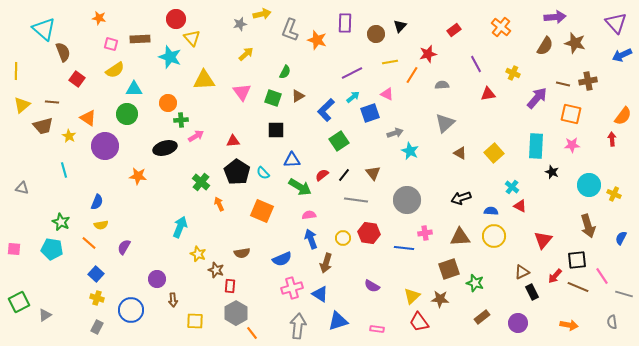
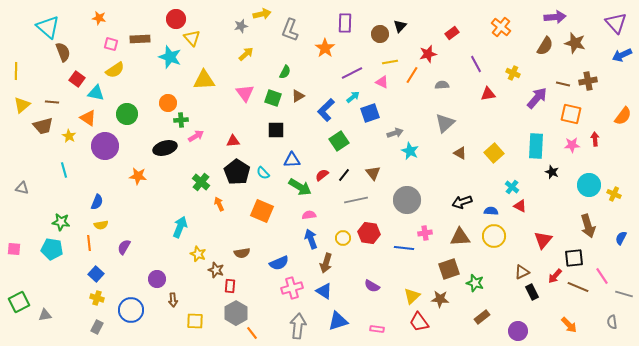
gray star at (240, 24): moved 1 px right, 2 px down
cyan triangle at (44, 29): moved 4 px right, 2 px up
red rectangle at (454, 30): moved 2 px left, 3 px down
brown circle at (376, 34): moved 4 px right
orange star at (317, 40): moved 8 px right, 8 px down; rotated 18 degrees clockwise
cyan triangle at (134, 89): moved 38 px left, 4 px down; rotated 12 degrees clockwise
pink triangle at (242, 92): moved 3 px right, 1 px down
pink triangle at (387, 94): moved 5 px left, 12 px up
red arrow at (612, 139): moved 17 px left
black arrow at (461, 198): moved 1 px right, 4 px down
gray line at (356, 200): rotated 20 degrees counterclockwise
green star at (61, 222): rotated 18 degrees counterclockwise
orange line at (89, 243): rotated 42 degrees clockwise
blue semicircle at (282, 259): moved 3 px left, 4 px down
black square at (577, 260): moved 3 px left, 2 px up
blue triangle at (320, 294): moved 4 px right, 3 px up
gray triangle at (45, 315): rotated 24 degrees clockwise
purple circle at (518, 323): moved 8 px down
orange arrow at (569, 325): rotated 36 degrees clockwise
